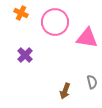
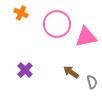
pink circle: moved 2 px right, 2 px down
pink triangle: moved 1 px left, 1 px up; rotated 20 degrees counterclockwise
purple cross: moved 15 px down
brown arrow: moved 6 px right, 19 px up; rotated 105 degrees clockwise
